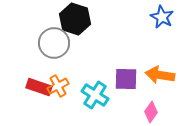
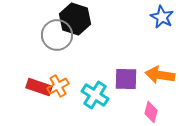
gray circle: moved 3 px right, 8 px up
pink diamond: rotated 20 degrees counterclockwise
